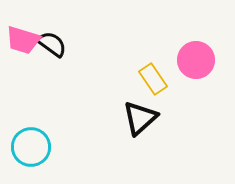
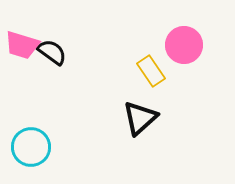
pink trapezoid: moved 1 px left, 5 px down
black semicircle: moved 8 px down
pink circle: moved 12 px left, 15 px up
yellow rectangle: moved 2 px left, 8 px up
